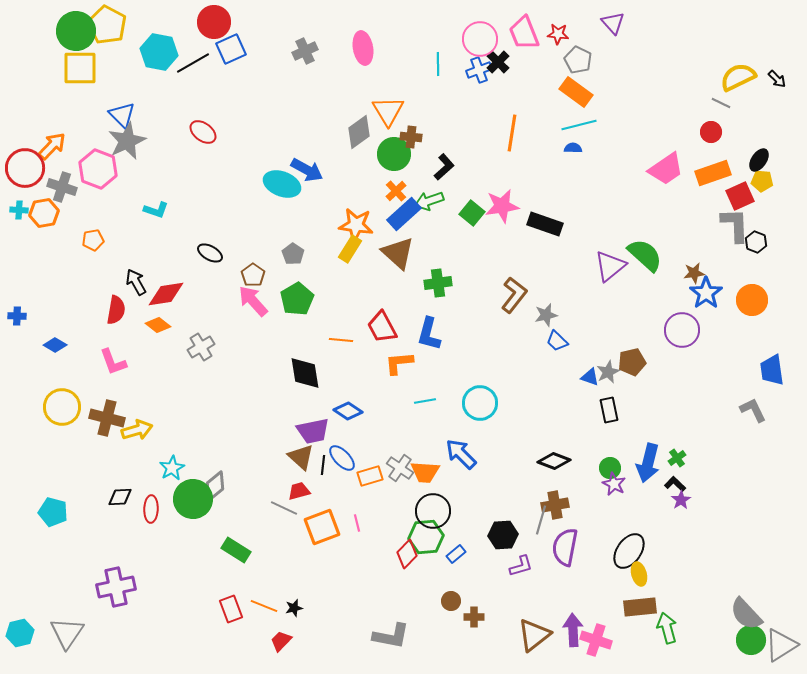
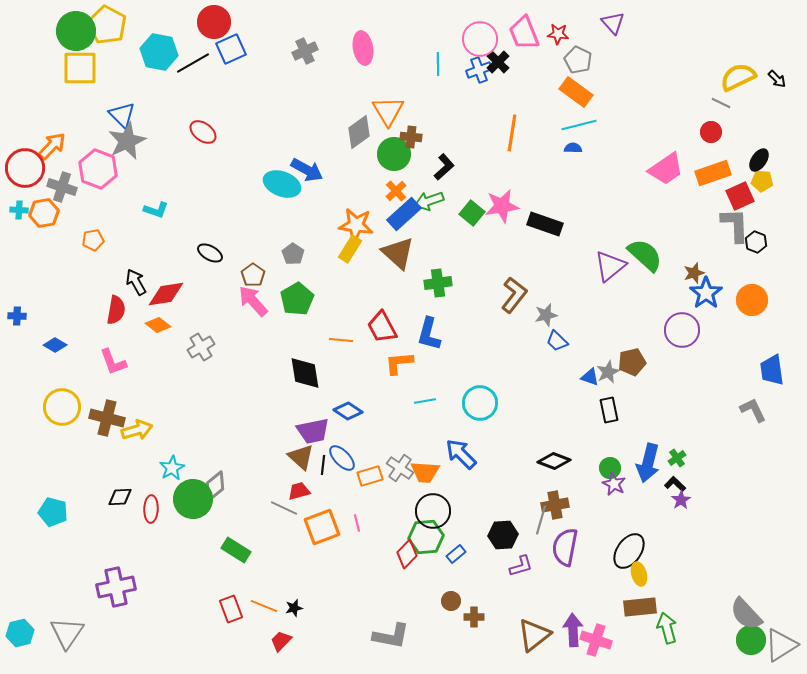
brown star at (694, 273): rotated 10 degrees counterclockwise
